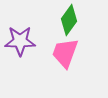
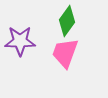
green diamond: moved 2 px left, 1 px down
